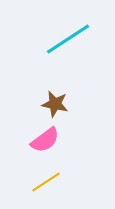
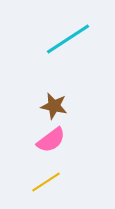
brown star: moved 1 px left, 2 px down
pink semicircle: moved 6 px right
